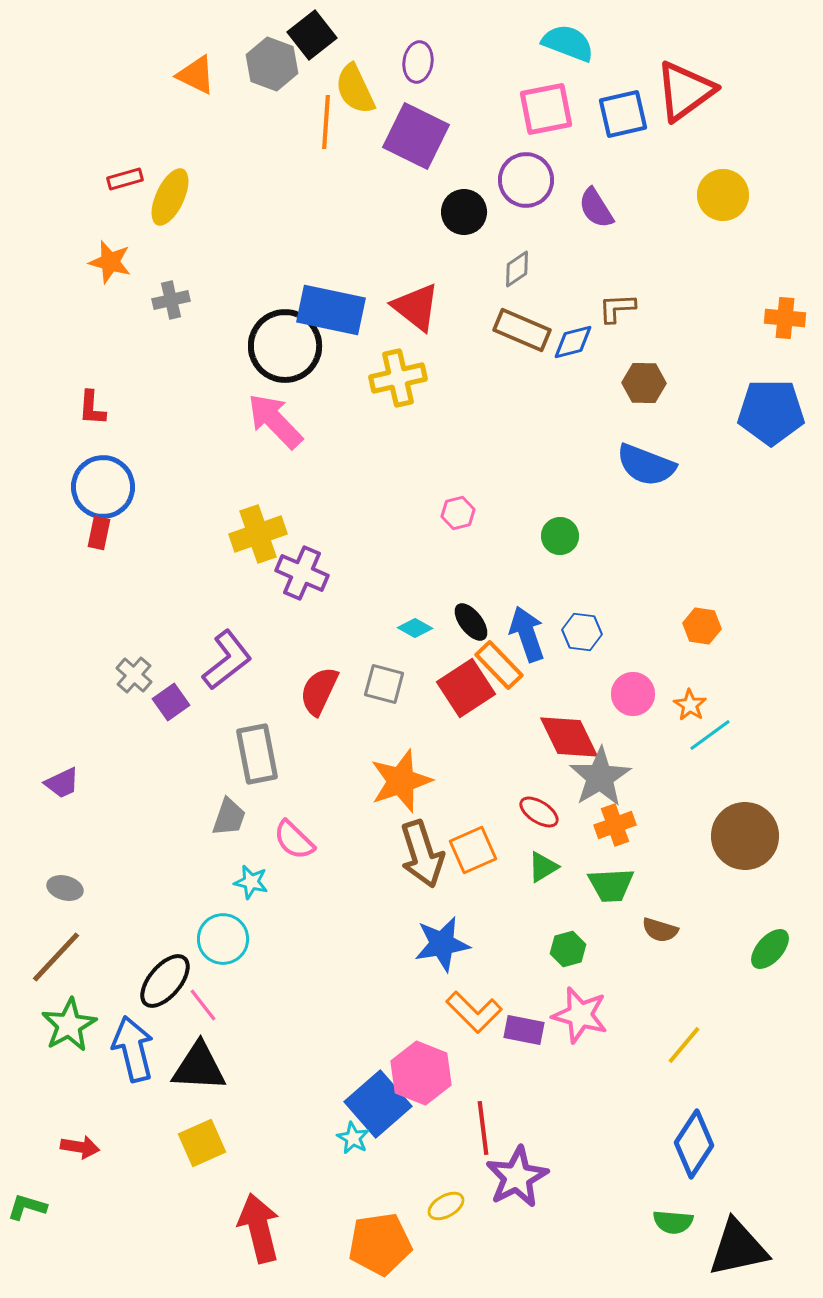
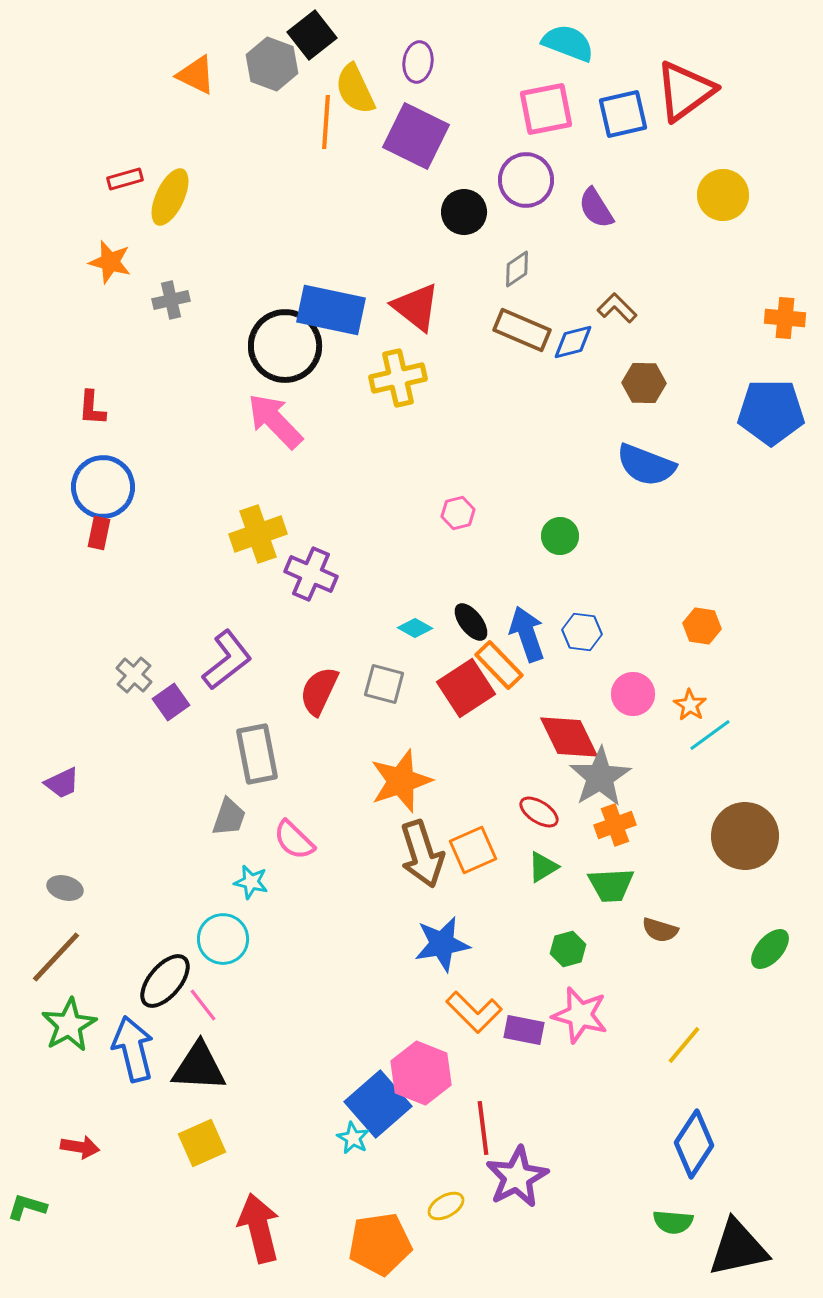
brown L-shape at (617, 308): rotated 48 degrees clockwise
purple cross at (302, 573): moved 9 px right, 1 px down
